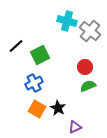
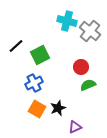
red circle: moved 4 px left
green semicircle: moved 1 px up
black star: rotated 21 degrees clockwise
